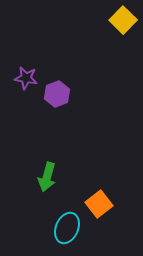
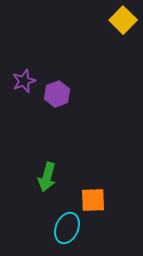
purple star: moved 2 px left, 3 px down; rotated 30 degrees counterclockwise
orange square: moved 6 px left, 4 px up; rotated 36 degrees clockwise
